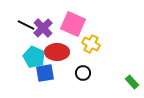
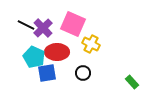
blue square: moved 2 px right
